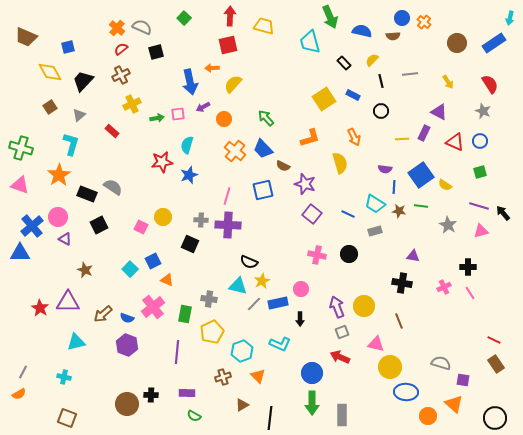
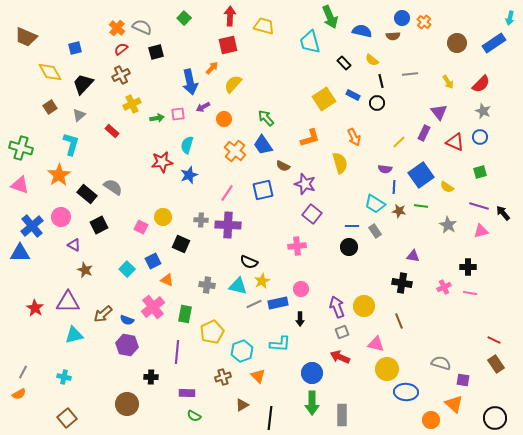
blue square at (68, 47): moved 7 px right, 1 px down
yellow semicircle at (372, 60): rotated 96 degrees counterclockwise
orange arrow at (212, 68): rotated 136 degrees clockwise
black trapezoid at (83, 81): moved 3 px down
red semicircle at (490, 84): moved 9 px left; rotated 78 degrees clockwise
black circle at (381, 111): moved 4 px left, 8 px up
purple triangle at (439, 112): rotated 24 degrees clockwise
yellow line at (402, 139): moved 3 px left, 3 px down; rotated 40 degrees counterclockwise
blue circle at (480, 141): moved 4 px up
blue trapezoid at (263, 149): moved 4 px up; rotated 10 degrees clockwise
yellow semicircle at (445, 185): moved 2 px right, 2 px down
black rectangle at (87, 194): rotated 18 degrees clockwise
pink line at (227, 196): moved 3 px up; rotated 18 degrees clockwise
blue line at (348, 214): moved 4 px right, 12 px down; rotated 24 degrees counterclockwise
pink circle at (58, 217): moved 3 px right
gray rectangle at (375, 231): rotated 72 degrees clockwise
purple triangle at (65, 239): moved 9 px right, 6 px down
black square at (190, 244): moved 9 px left
black circle at (349, 254): moved 7 px up
pink cross at (317, 255): moved 20 px left, 9 px up; rotated 18 degrees counterclockwise
cyan square at (130, 269): moved 3 px left
pink line at (470, 293): rotated 48 degrees counterclockwise
gray cross at (209, 299): moved 2 px left, 14 px up
gray line at (254, 304): rotated 21 degrees clockwise
red star at (40, 308): moved 5 px left
blue semicircle at (127, 318): moved 2 px down
cyan triangle at (76, 342): moved 2 px left, 7 px up
cyan L-shape at (280, 344): rotated 20 degrees counterclockwise
purple hexagon at (127, 345): rotated 10 degrees counterclockwise
yellow circle at (390, 367): moved 3 px left, 2 px down
black cross at (151, 395): moved 18 px up
orange circle at (428, 416): moved 3 px right, 4 px down
brown square at (67, 418): rotated 30 degrees clockwise
